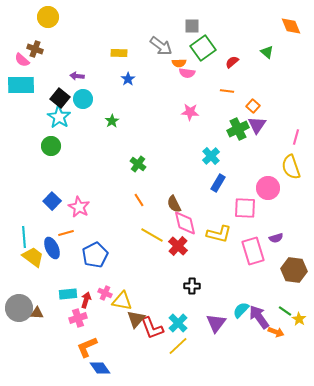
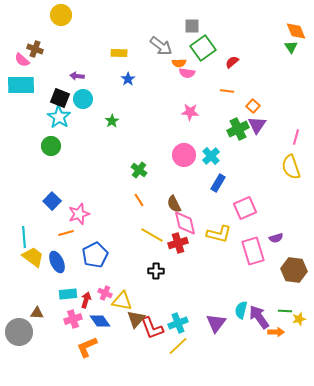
yellow circle at (48, 17): moved 13 px right, 2 px up
orange diamond at (291, 26): moved 5 px right, 5 px down
green triangle at (267, 52): moved 24 px right, 5 px up; rotated 16 degrees clockwise
black square at (60, 98): rotated 18 degrees counterclockwise
green cross at (138, 164): moved 1 px right, 6 px down
pink circle at (268, 188): moved 84 px left, 33 px up
pink star at (79, 207): moved 7 px down; rotated 25 degrees clockwise
pink square at (245, 208): rotated 25 degrees counterclockwise
red cross at (178, 246): moved 3 px up; rotated 30 degrees clockwise
blue ellipse at (52, 248): moved 5 px right, 14 px down
black cross at (192, 286): moved 36 px left, 15 px up
gray circle at (19, 308): moved 24 px down
cyan semicircle at (241, 310): rotated 30 degrees counterclockwise
green line at (285, 311): rotated 32 degrees counterclockwise
pink cross at (78, 318): moved 5 px left, 1 px down
yellow star at (299, 319): rotated 24 degrees clockwise
cyan cross at (178, 323): rotated 24 degrees clockwise
orange arrow at (276, 332): rotated 21 degrees counterclockwise
blue diamond at (100, 368): moved 47 px up
